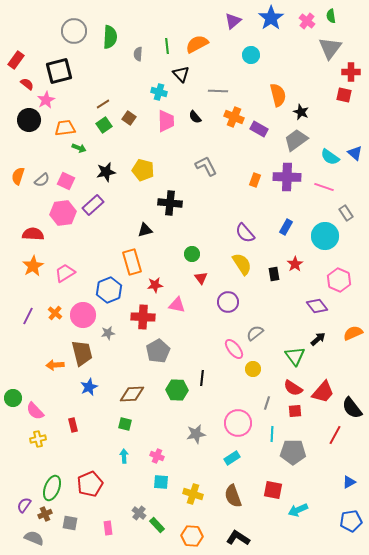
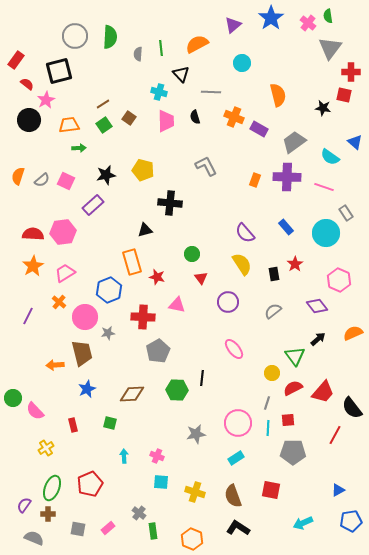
green semicircle at (331, 16): moved 3 px left
purple triangle at (233, 21): moved 4 px down
pink cross at (307, 21): moved 1 px right, 2 px down
gray circle at (74, 31): moved 1 px right, 5 px down
green line at (167, 46): moved 6 px left, 2 px down
cyan circle at (251, 55): moved 9 px left, 8 px down
gray line at (218, 91): moved 7 px left, 1 px down
black star at (301, 112): moved 22 px right, 4 px up; rotated 14 degrees counterclockwise
black semicircle at (195, 117): rotated 24 degrees clockwise
orange trapezoid at (65, 128): moved 4 px right, 3 px up
gray trapezoid at (296, 140): moved 2 px left, 2 px down
green arrow at (79, 148): rotated 24 degrees counterclockwise
blue triangle at (355, 153): moved 11 px up
black star at (106, 172): moved 3 px down
pink hexagon at (63, 213): moved 19 px down
blue rectangle at (286, 227): rotated 70 degrees counterclockwise
cyan circle at (325, 236): moved 1 px right, 3 px up
red star at (155, 285): moved 2 px right, 8 px up; rotated 21 degrees clockwise
orange cross at (55, 313): moved 4 px right, 11 px up
pink circle at (83, 315): moved 2 px right, 2 px down
gray semicircle at (255, 333): moved 18 px right, 22 px up
yellow circle at (253, 369): moved 19 px right, 4 px down
blue star at (89, 387): moved 2 px left, 2 px down
red semicircle at (293, 388): rotated 120 degrees clockwise
red square at (295, 411): moved 7 px left, 9 px down
green square at (125, 424): moved 15 px left, 1 px up
cyan line at (272, 434): moved 4 px left, 6 px up
yellow cross at (38, 439): moved 8 px right, 9 px down; rotated 21 degrees counterclockwise
cyan rectangle at (232, 458): moved 4 px right
blue triangle at (349, 482): moved 11 px left, 8 px down
red square at (273, 490): moved 2 px left
yellow cross at (193, 494): moved 2 px right, 2 px up
cyan arrow at (298, 510): moved 5 px right, 13 px down
brown cross at (45, 514): moved 3 px right; rotated 24 degrees clockwise
gray square at (70, 523): moved 8 px right, 6 px down
green rectangle at (157, 525): moved 4 px left, 6 px down; rotated 35 degrees clockwise
pink rectangle at (108, 528): rotated 56 degrees clockwise
orange hexagon at (192, 536): moved 3 px down; rotated 20 degrees clockwise
black L-shape at (238, 538): moved 10 px up
